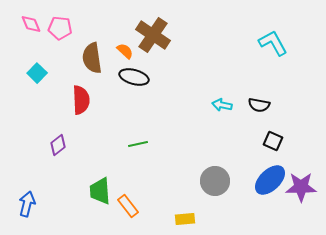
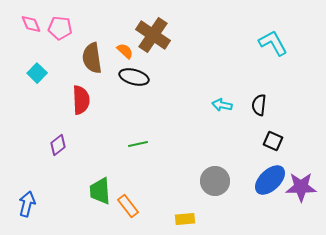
black semicircle: rotated 85 degrees clockwise
